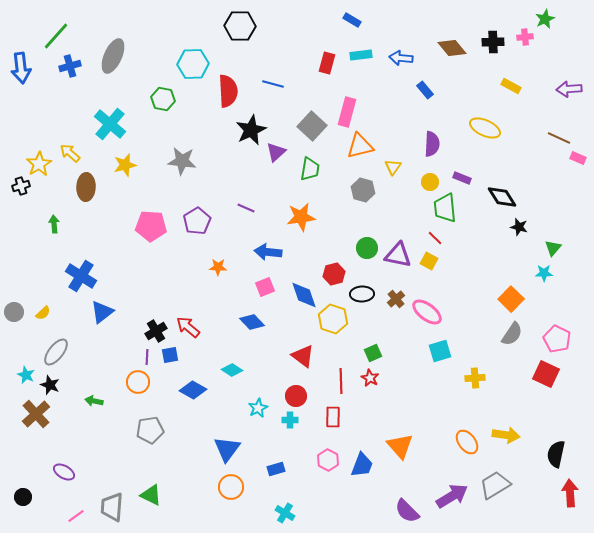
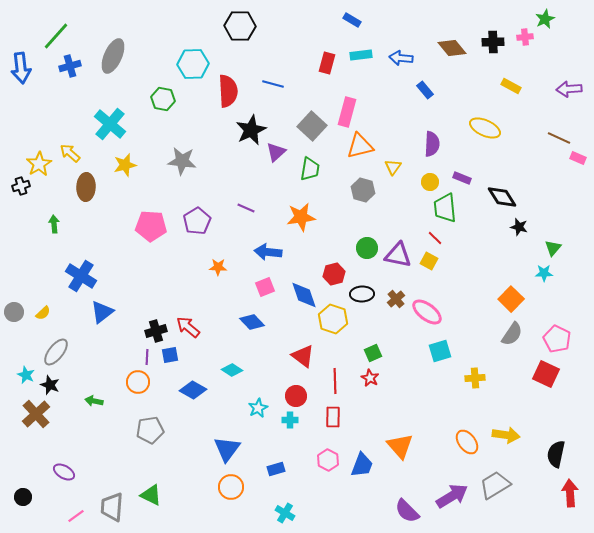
black cross at (156, 331): rotated 15 degrees clockwise
red line at (341, 381): moved 6 px left
